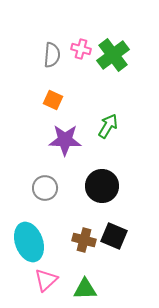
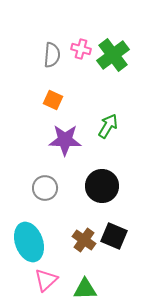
brown cross: rotated 20 degrees clockwise
